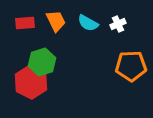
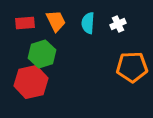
cyan semicircle: rotated 65 degrees clockwise
green hexagon: moved 8 px up
orange pentagon: moved 1 px right, 1 px down
red hexagon: rotated 20 degrees clockwise
